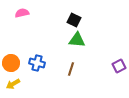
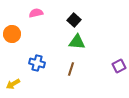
pink semicircle: moved 14 px right
black square: rotated 16 degrees clockwise
green triangle: moved 2 px down
orange circle: moved 1 px right, 29 px up
